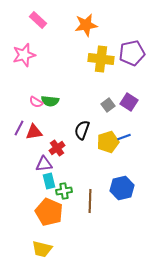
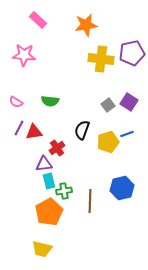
pink star: rotated 20 degrees clockwise
pink semicircle: moved 20 px left
blue line: moved 3 px right, 3 px up
orange pentagon: rotated 20 degrees clockwise
